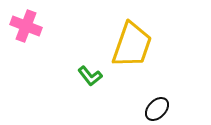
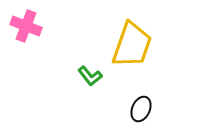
black ellipse: moved 16 px left; rotated 20 degrees counterclockwise
